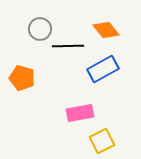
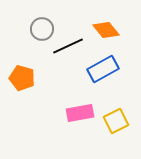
gray circle: moved 2 px right
black line: rotated 24 degrees counterclockwise
yellow square: moved 14 px right, 20 px up
